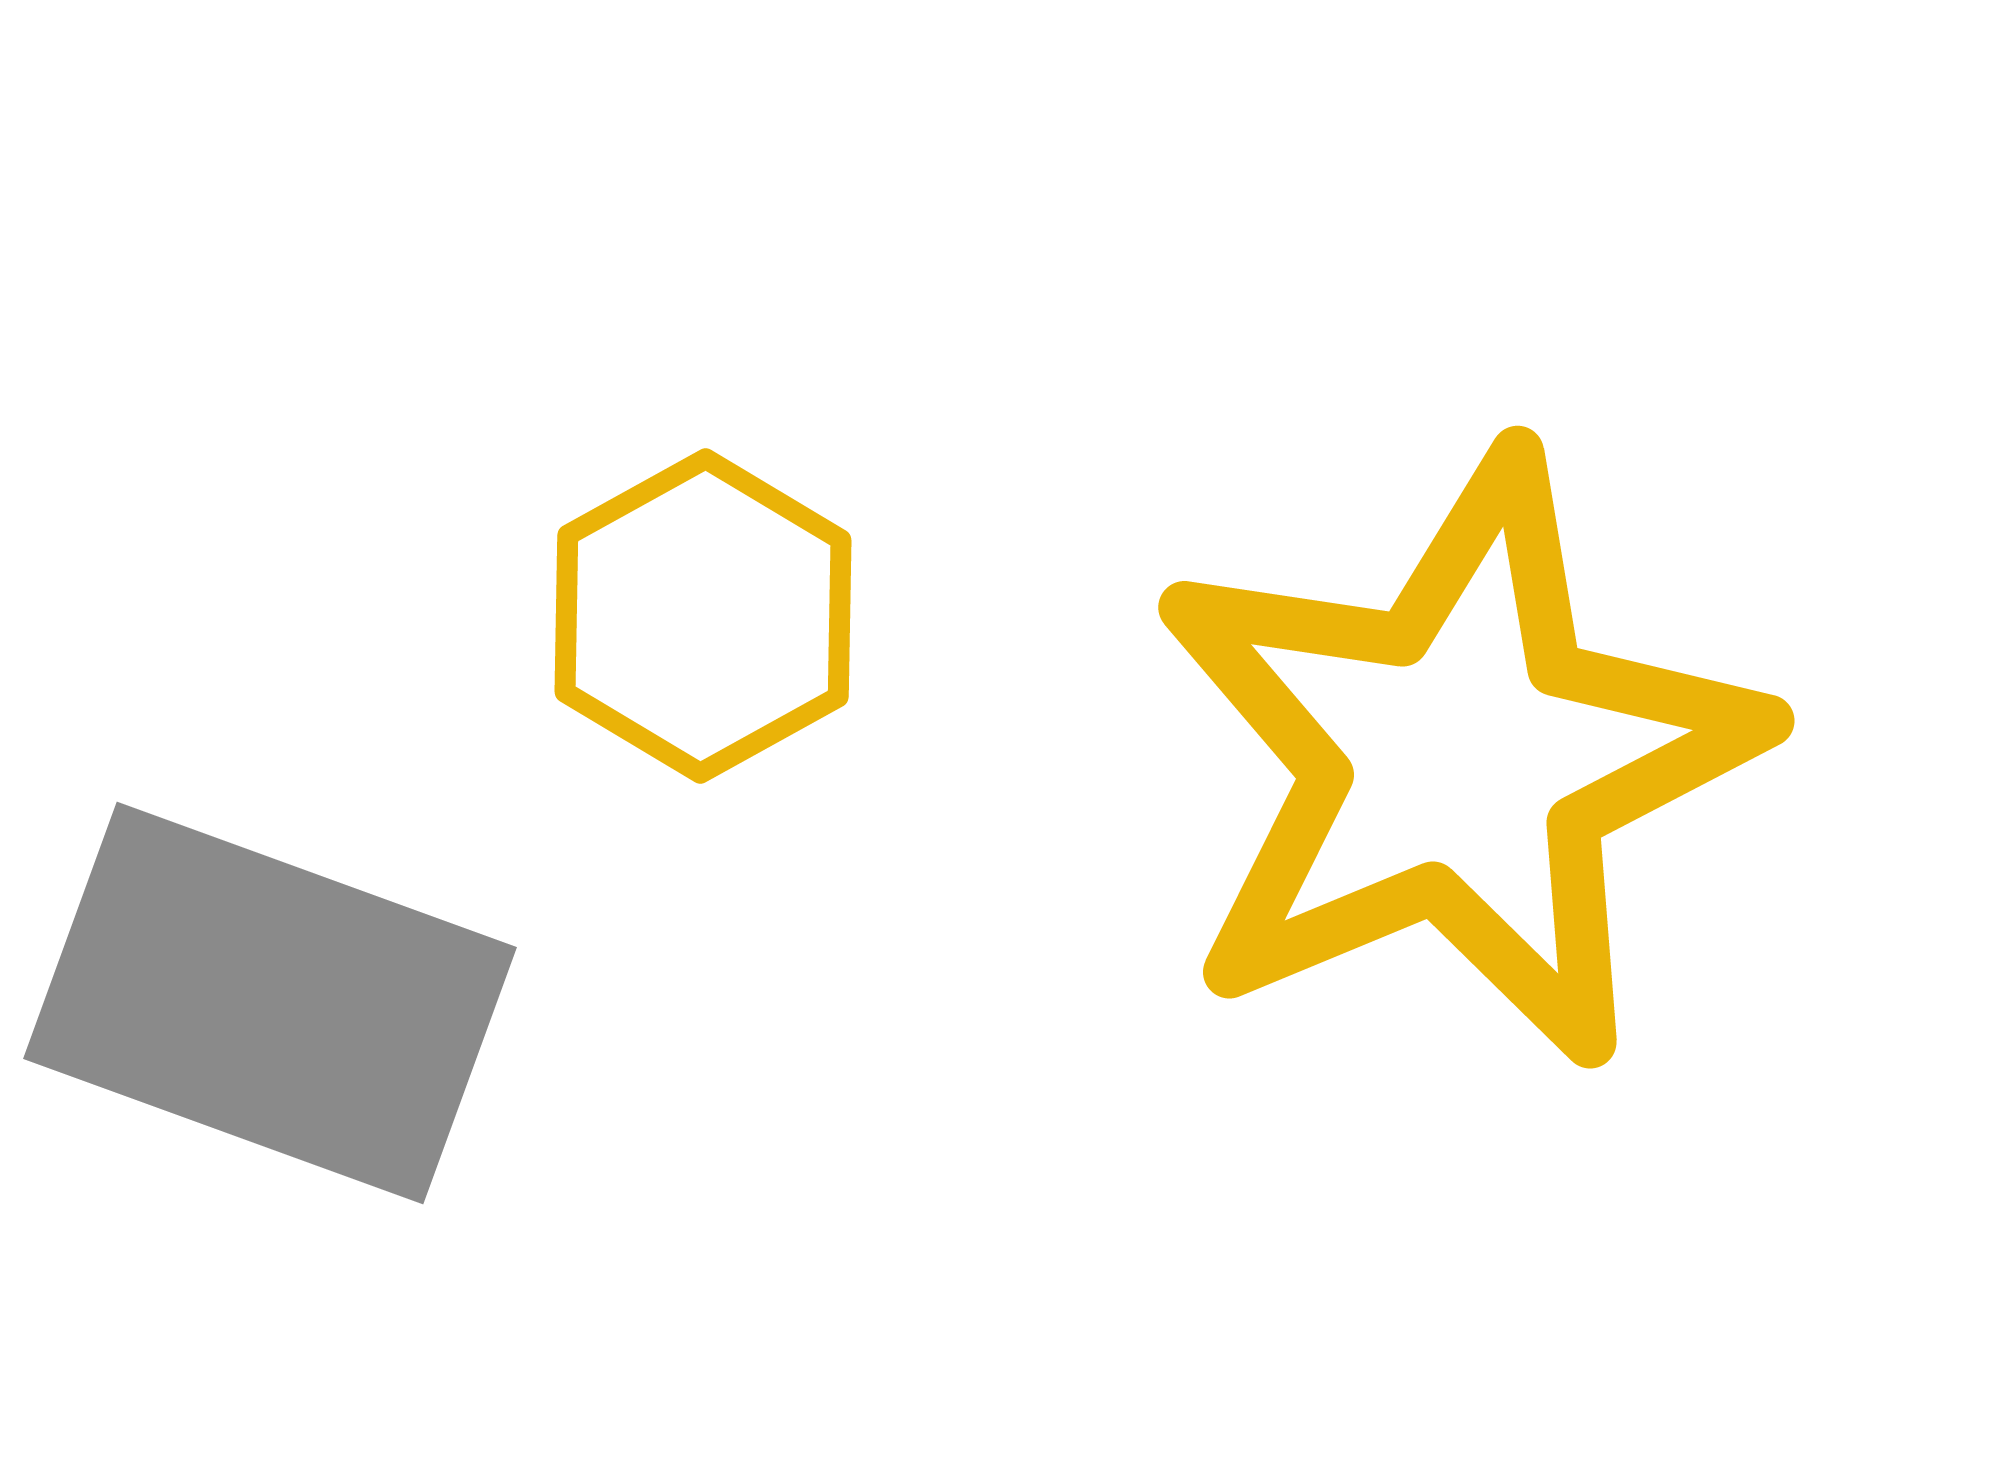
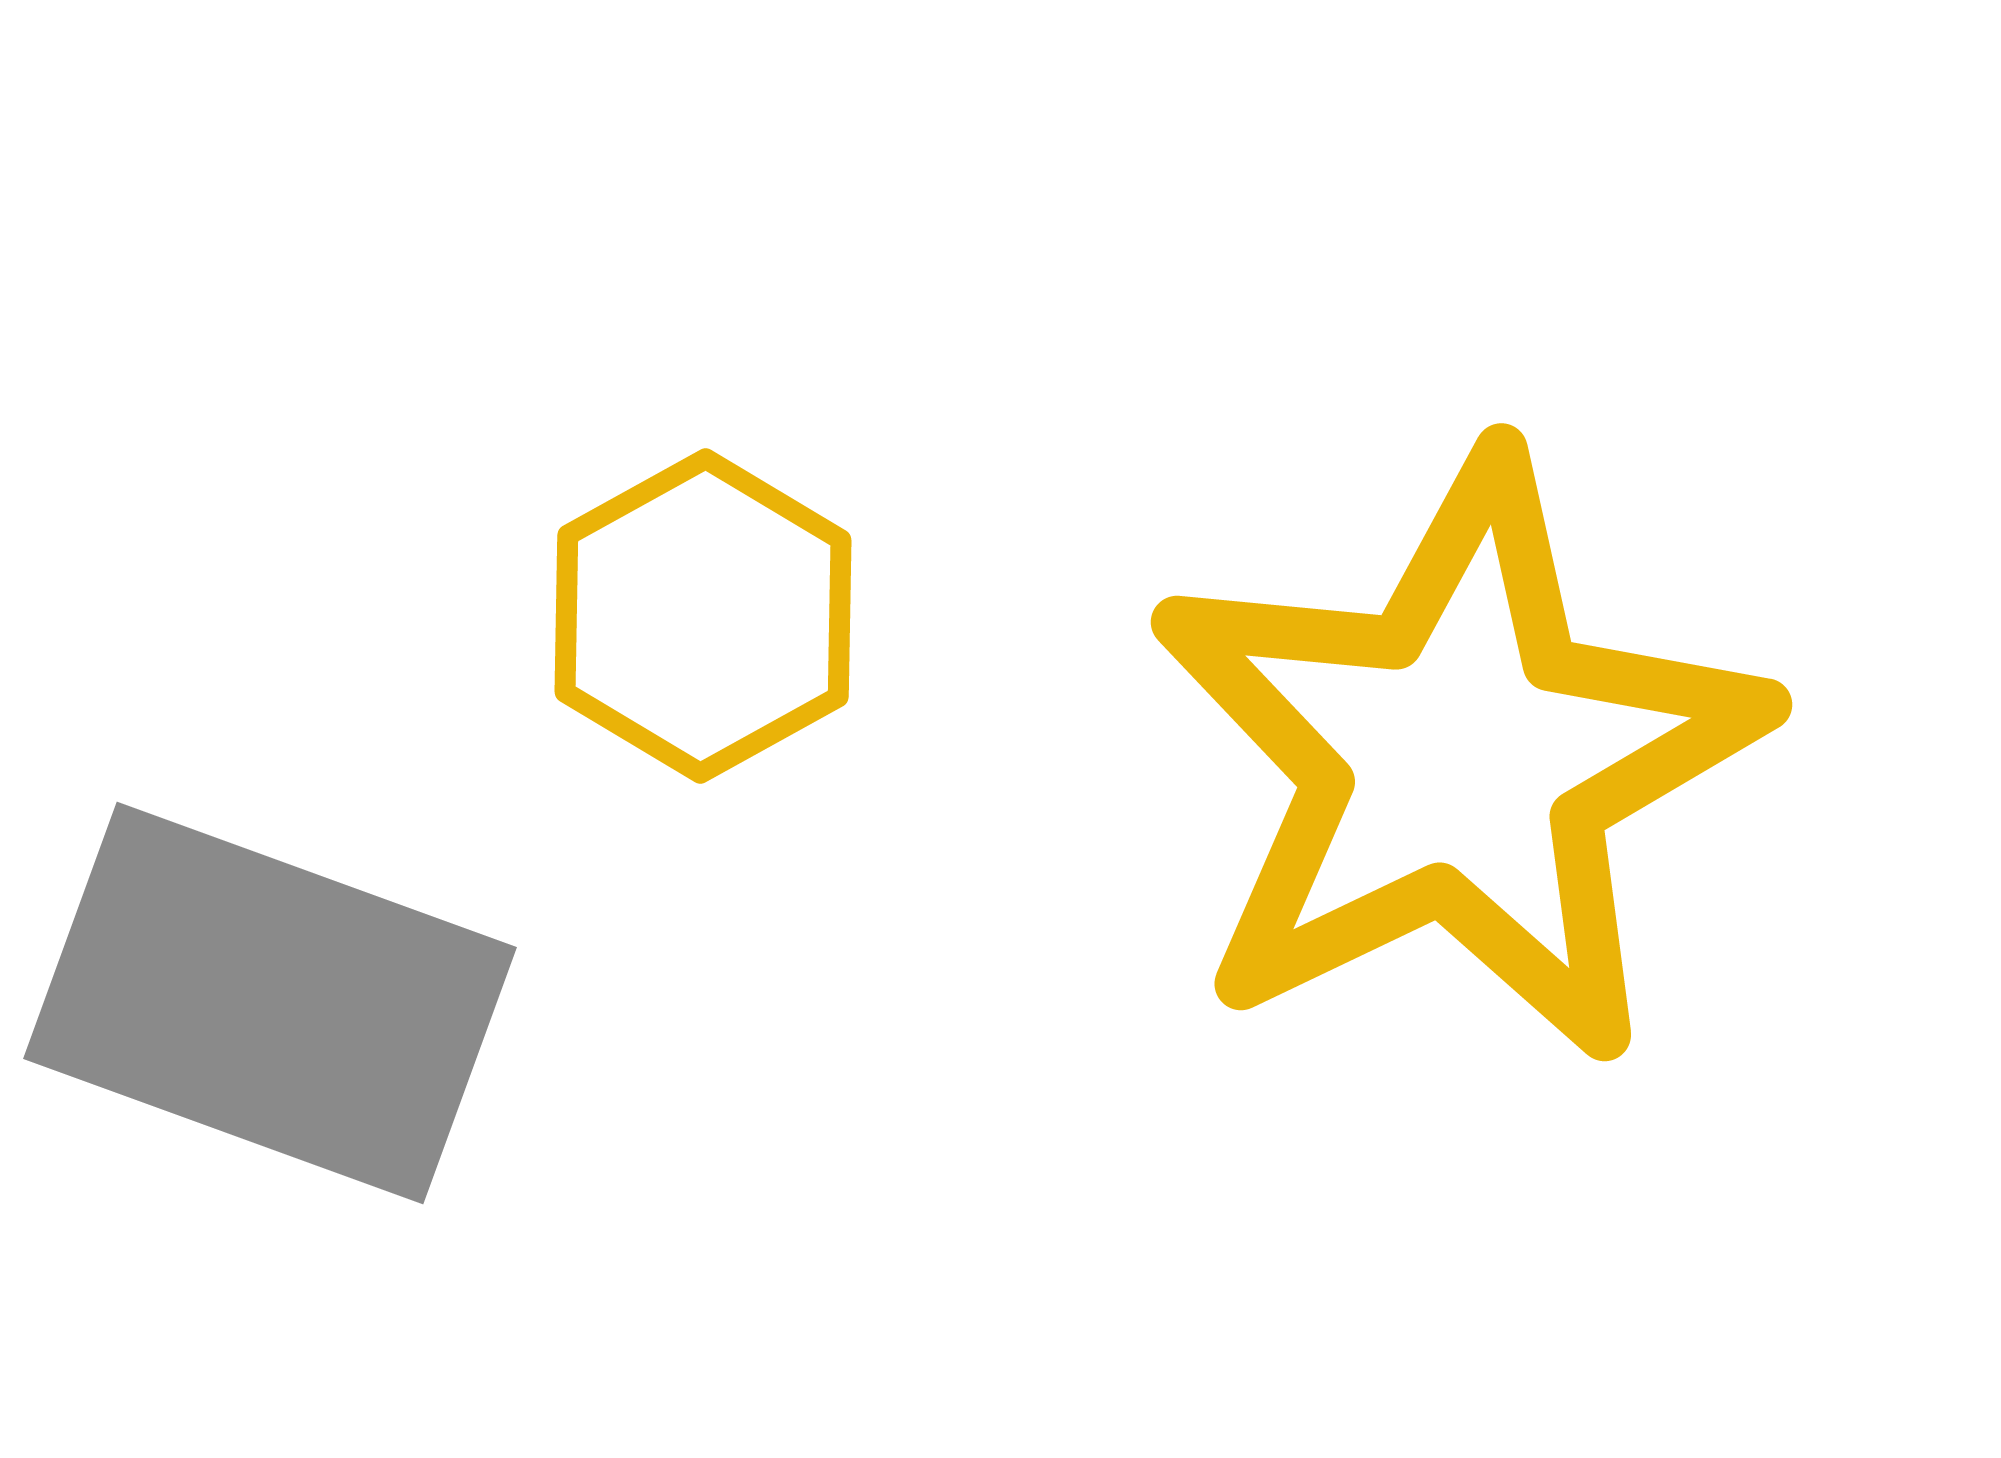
yellow star: rotated 3 degrees counterclockwise
